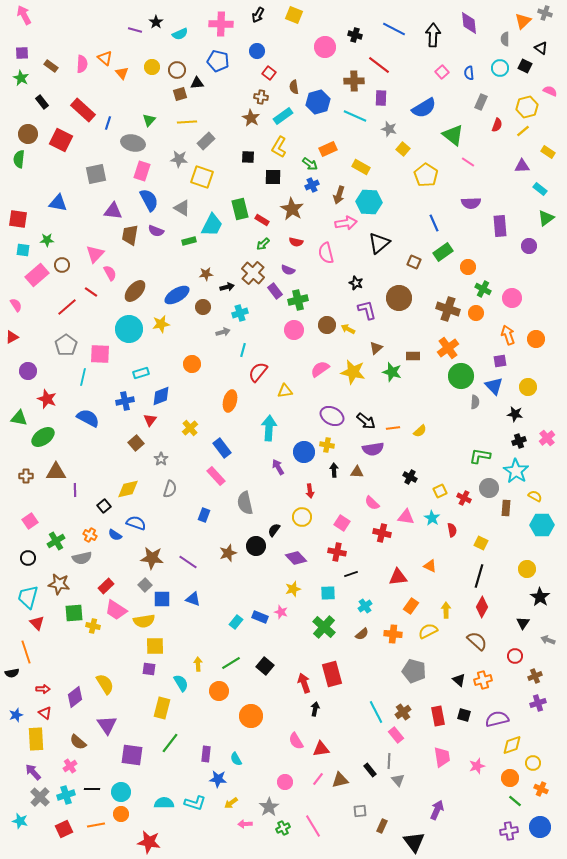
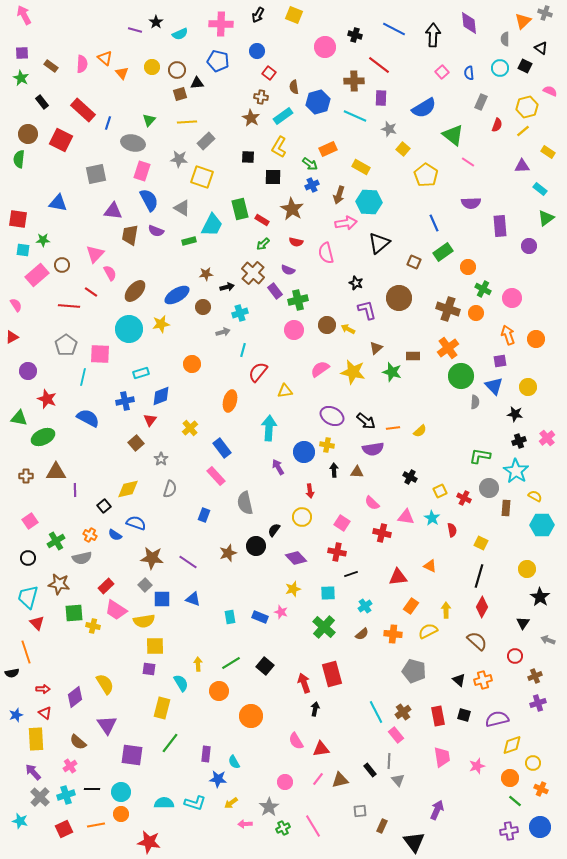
green star at (47, 240): moved 4 px left
red line at (67, 307): moved 2 px right, 1 px up; rotated 45 degrees clockwise
green ellipse at (43, 437): rotated 10 degrees clockwise
cyan rectangle at (236, 622): moved 6 px left, 5 px up; rotated 48 degrees counterclockwise
cyan semicircle at (236, 759): moved 2 px left, 3 px down
